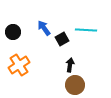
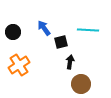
cyan line: moved 2 px right
black square: moved 1 px left, 3 px down; rotated 16 degrees clockwise
black arrow: moved 3 px up
brown circle: moved 6 px right, 1 px up
